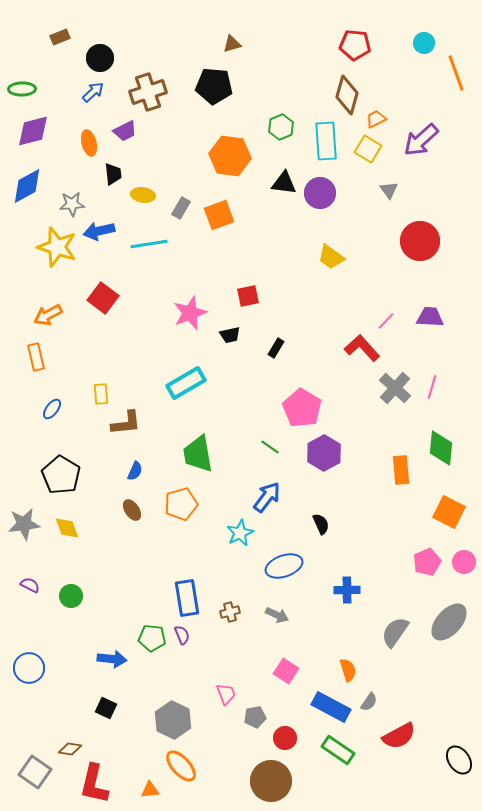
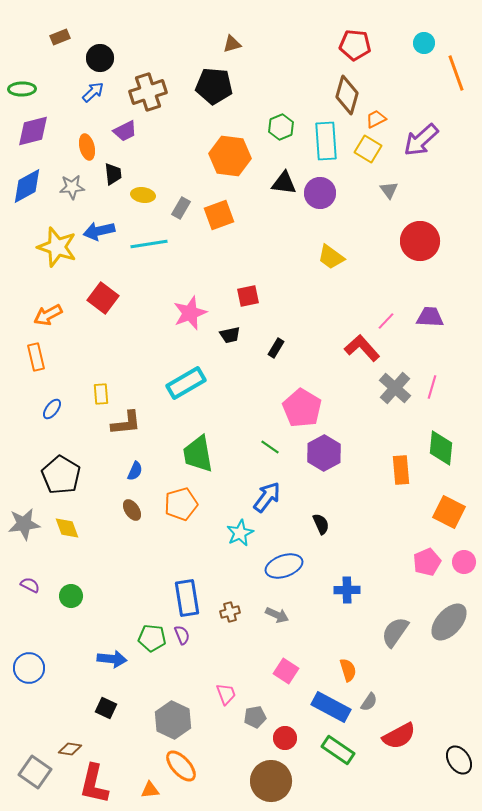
orange ellipse at (89, 143): moved 2 px left, 4 px down
gray star at (72, 204): moved 17 px up
